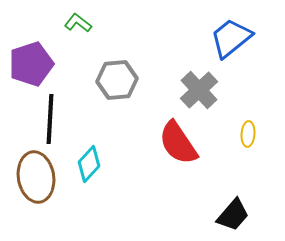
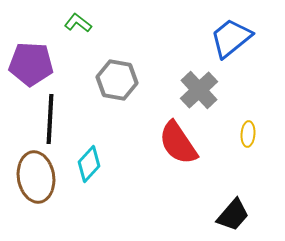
purple pentagon: rotated 21 degrees clockwise
gray hexagon: rotated 15 degrees clockwise
